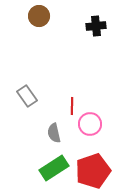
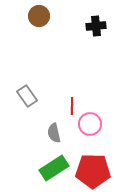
red pentagon: rotated 20 degrees clockwise
